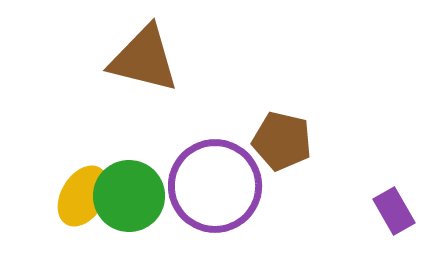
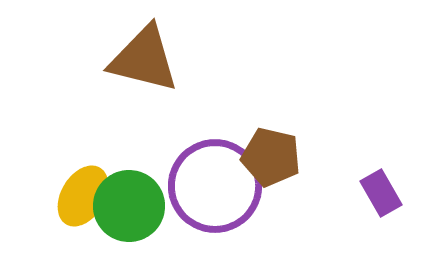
brown pentagon: moved 11 px left, 16 px down
green circle: moved 10 px down
purple rectangle: moved 13 px left, 18 px up
